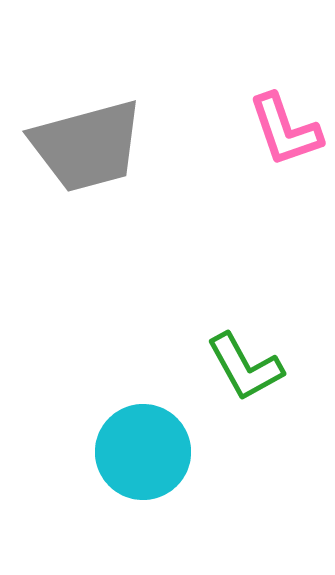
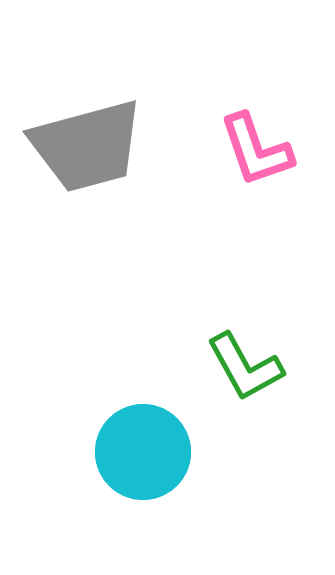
pink L-shape: moved 29 px left, 20 px down
